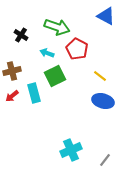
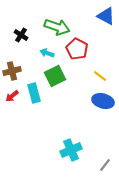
gray line: moved 5 px down
